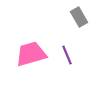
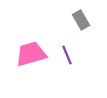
gray rectangle: moved 2 px right, 3 px down
